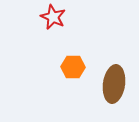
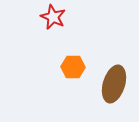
brown ellipse: rotated 9 degrees clockwise
